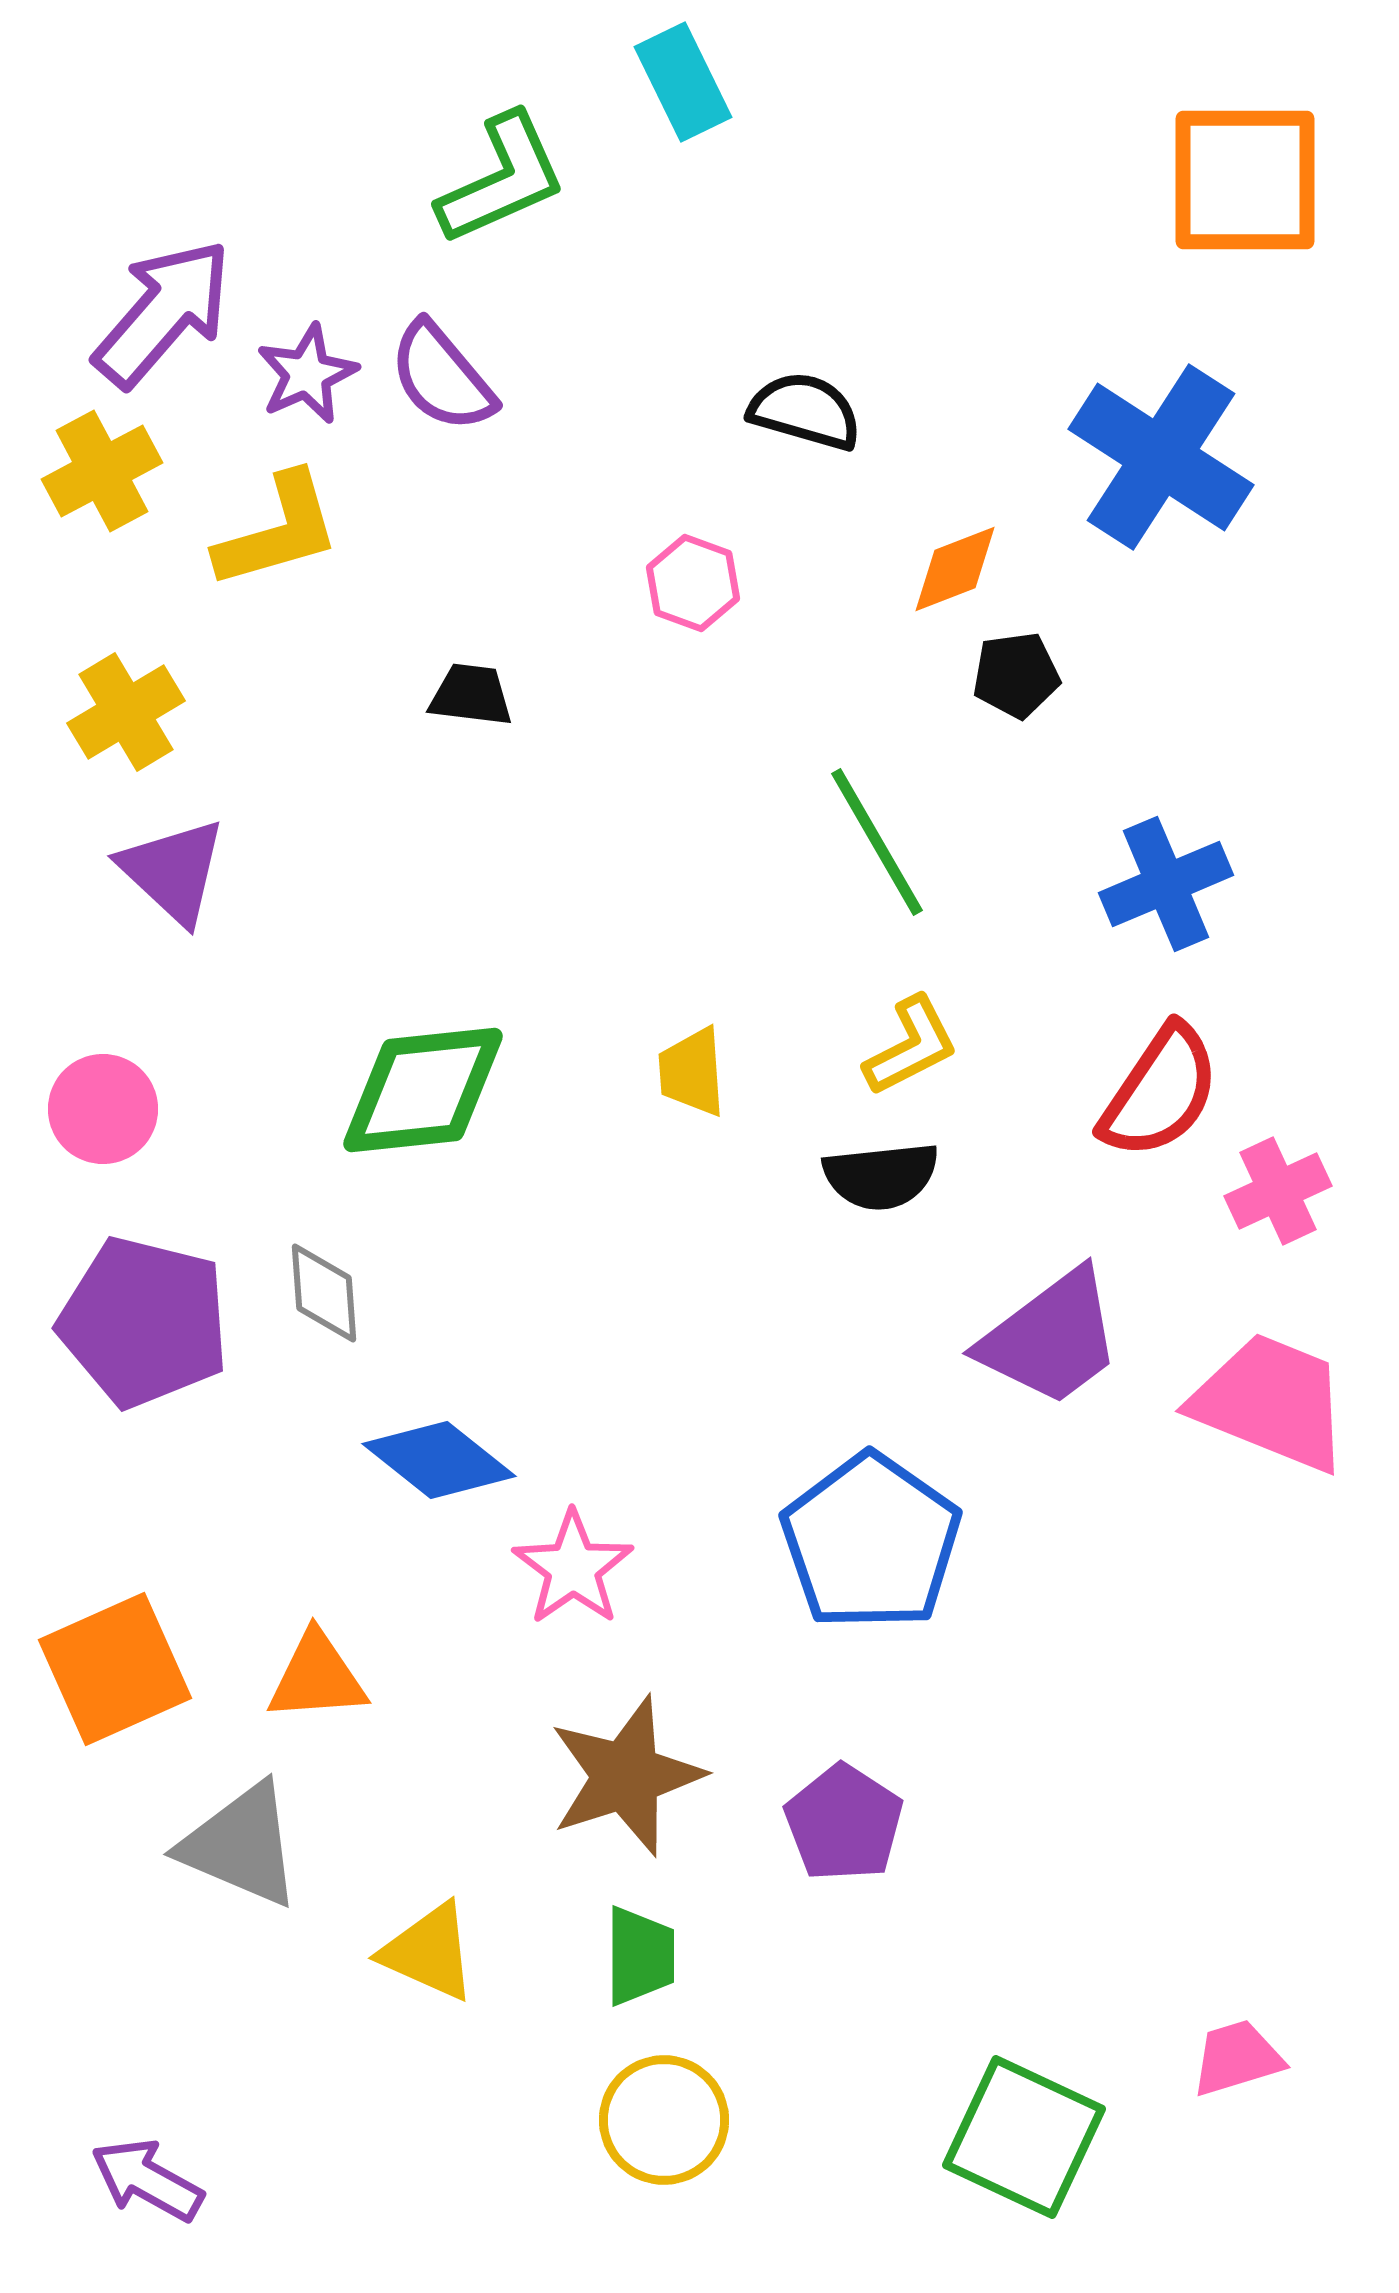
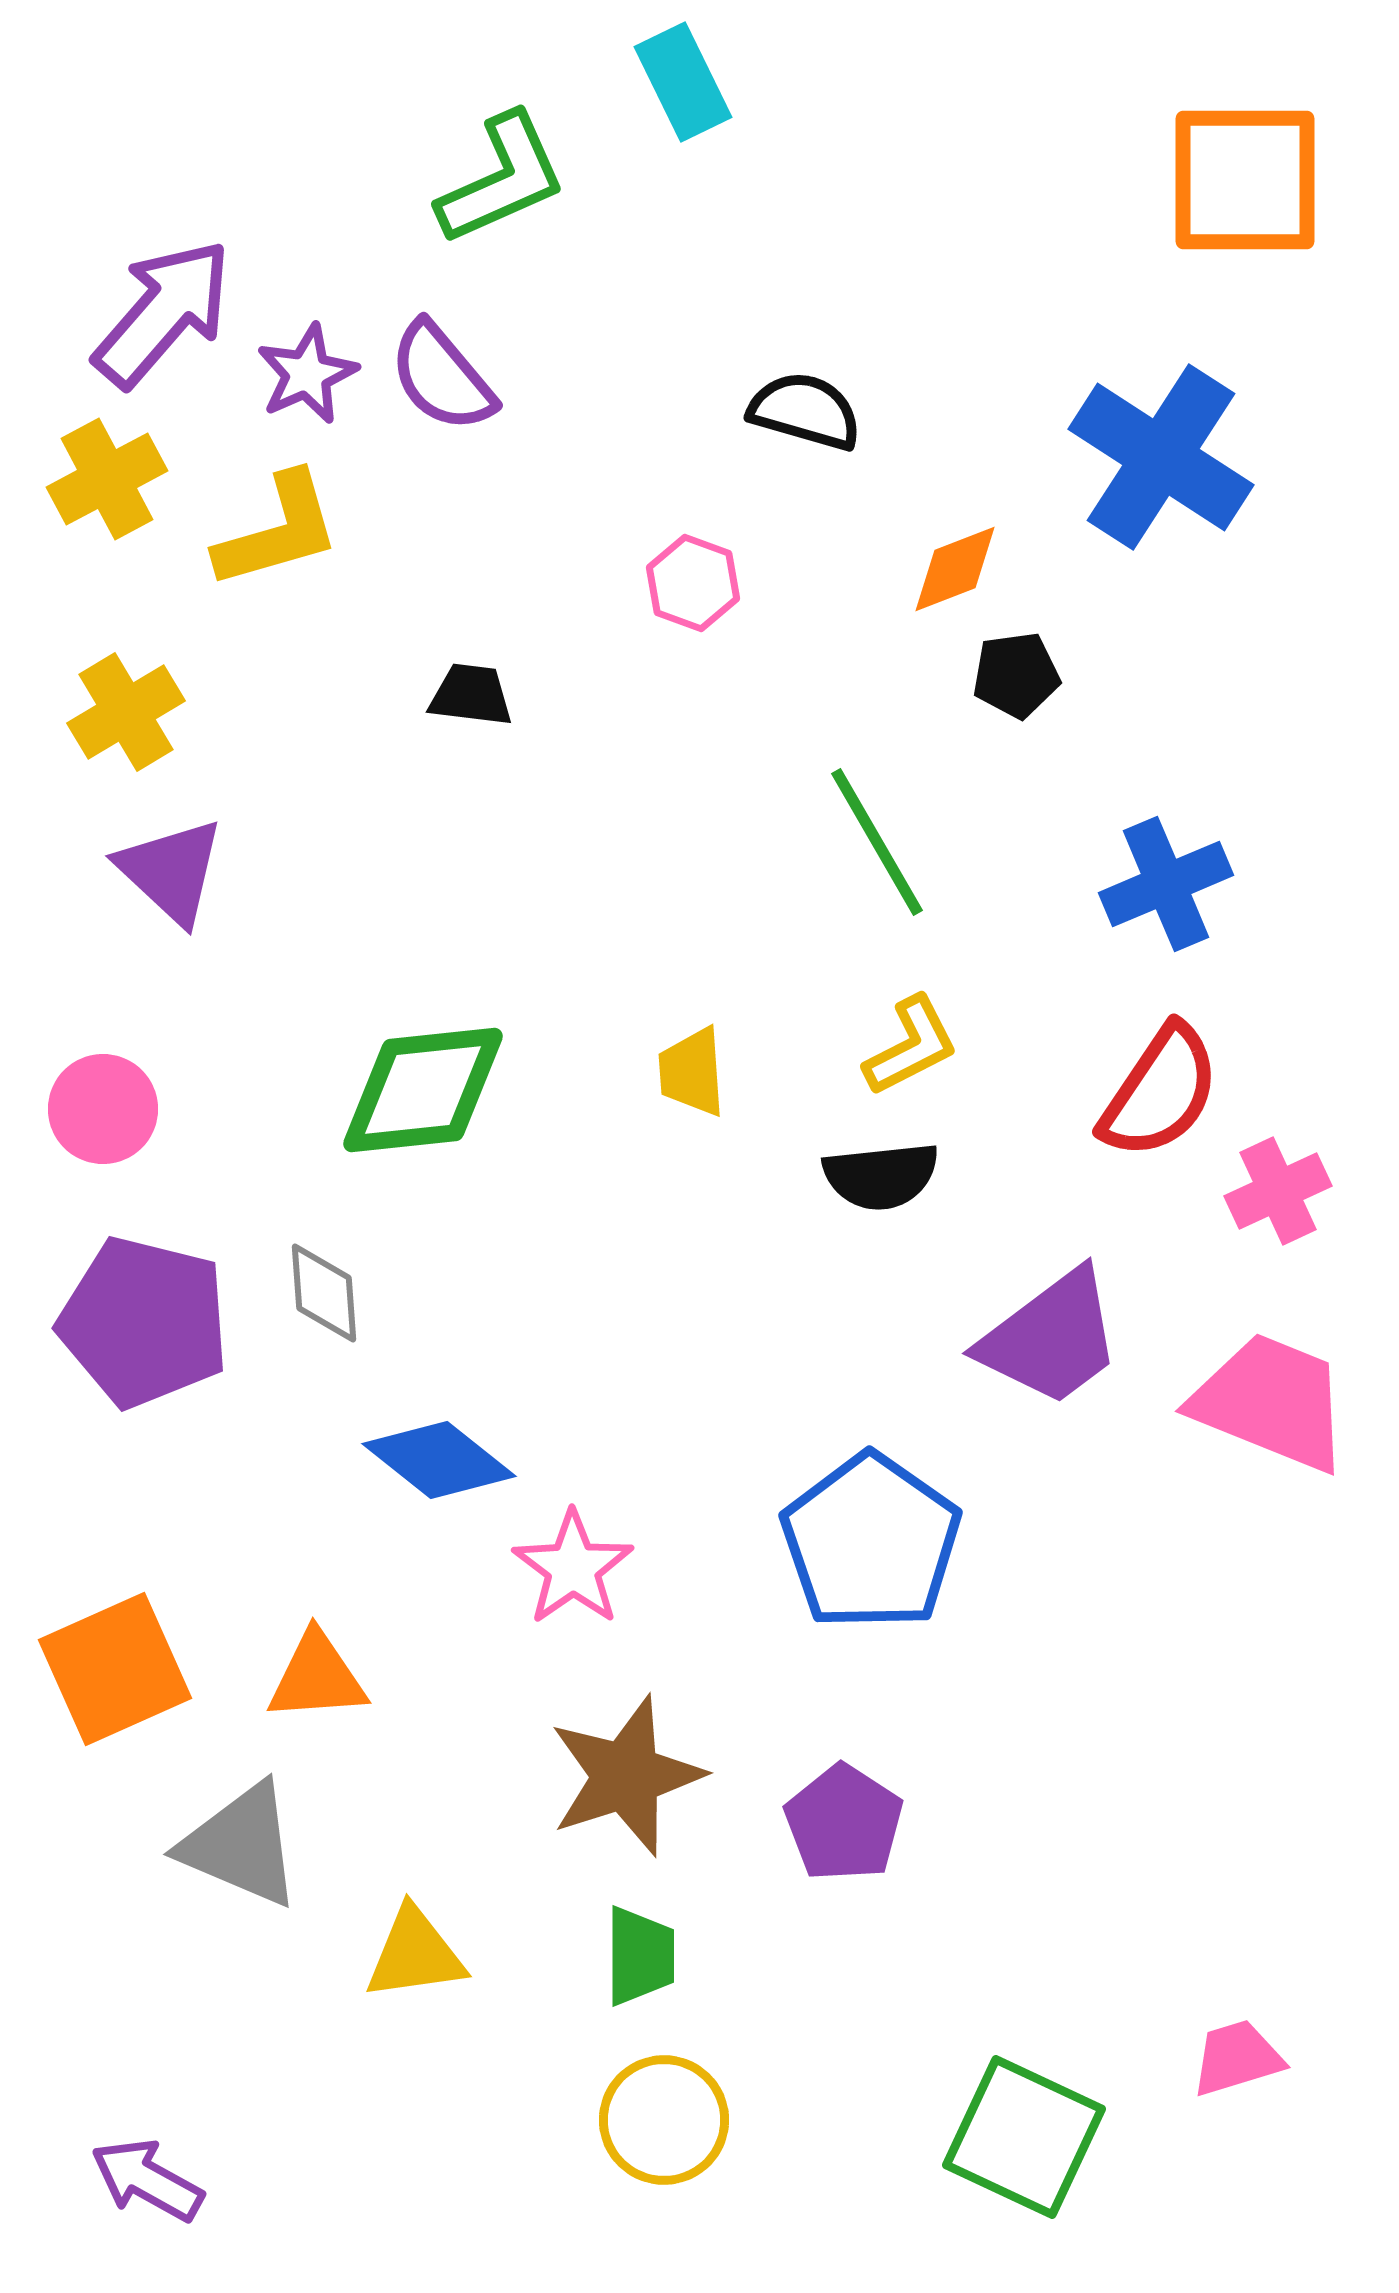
yellow cross at (102, 471): moved 5 px right, 8 px down
purple triangle at (173, 871): moved 2 px left
yellow triangle at (429, 1952): moved 14 px left, 2 px down; rotated 32 degrees counterclockwise
